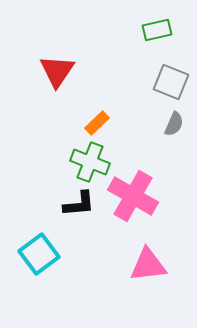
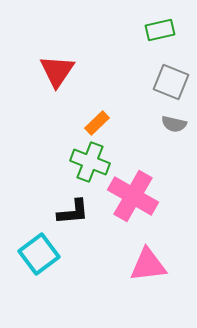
green rectangle: moved 3 px right
gray semicircle: rotated 80 degrees clockwise
black L-shape: moved 6 px left, 8 px down
